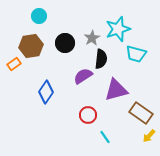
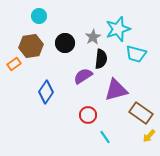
gray star: moved 1 px right, 1 px up
